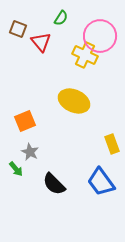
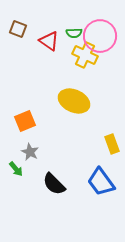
green semicircle: moved 13 px right, 15 px down; rotated 56 degrees clockwise
red triangle: moved 8 px right, 1 px up; rotated 15 degrees counterclockwise
